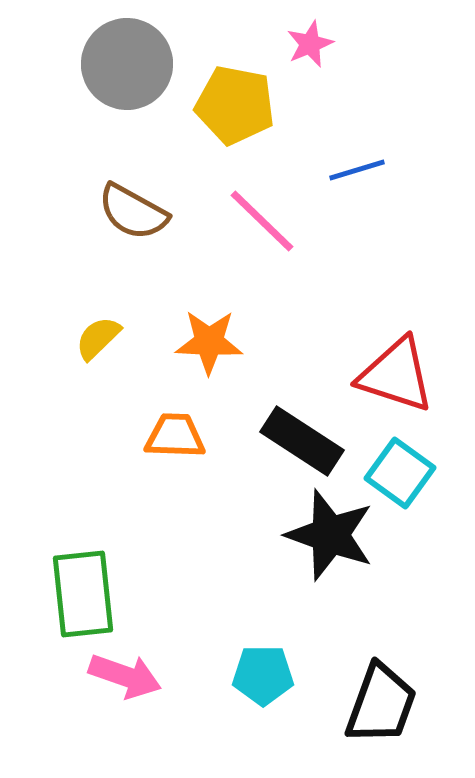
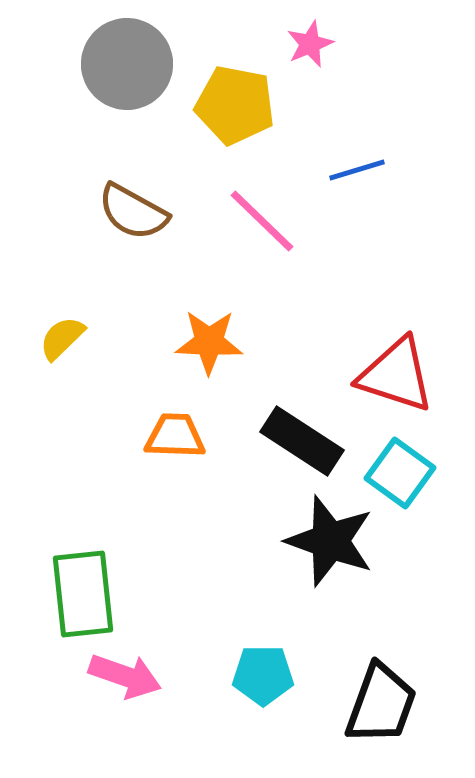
yellow semicircle: moved 36 px left
black star: moved 6 px down
